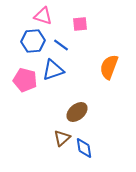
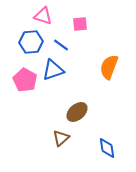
blue hexagon: moved 2 px left, 1 px down
pink pentagon: rotated 15 degrees clockwise
brown triangle: moved 1 px left
blue diamond: moved 23 px right
